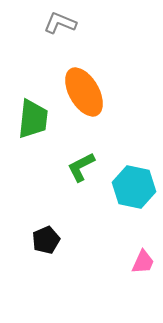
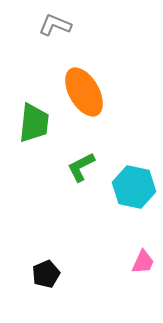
gray L-shape: moved 5 px left, 2 px down
green trapezoid: moved 1 px right, 4 px down
black pentagon: moved 34 px down
